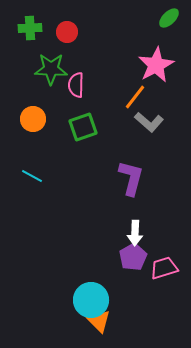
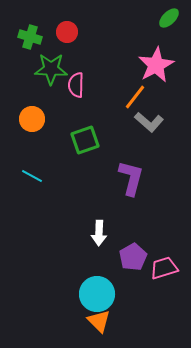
green cross: moved 9 px down; rotated 20 degrees clockwise
orange circle: moved 1 px left
green square: moved 2 px right, 13 px down
white arrow: moved 36 px left
cyan circle: moved 6 px right, 6 px up
